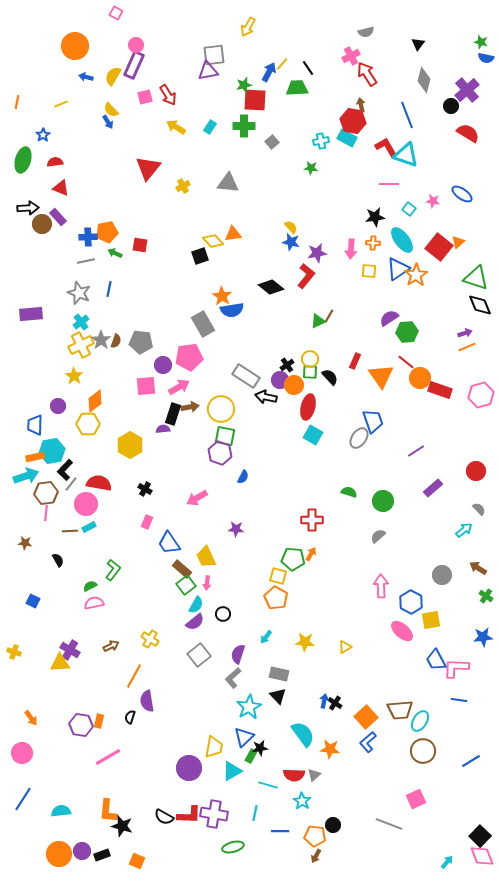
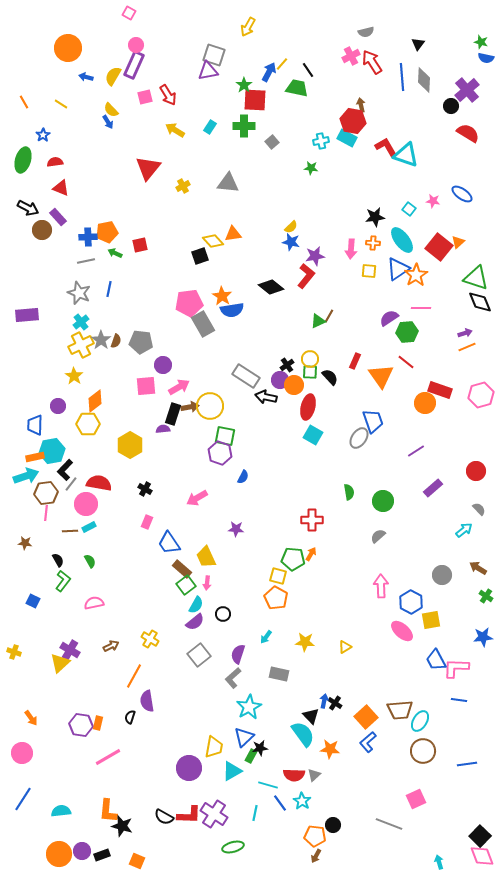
pink square at (116, 13): moved 13 px right
orange circle at (75, 46): moved 7 px left, 2 px down
gray square at (214, 55): rotated 25 degrees clockwise
black line at (308, 68): moved 2 px down
red arrow at (367, 74): moved 5 px right, 12 px up
gray diamond at (424, 80): rotated 10 degrees counterclockwise
green star at (244, 85): rotated 21 degrees counterclockwise
green trapezoid at (297, 88): rotated 15 degrees clockwise
orange line at (17, 102): moved 7 px right; rotated 40 degrees counterclockwise
yellow line at (61, 104): rotated 56 degrees clockwise
blue line at (407, 115): moved 5 px left, 38 px up; rotated 16 degrees clockwise
yellow arrow at (176, 127): moved 1 px left, 3 px down
pink line at (389, 184): moved 32 px right, 124 px down
black arrow at (28, 208): rotated 30 degrees clockwise
brown circle at (42, 224): moved 6 px down
yellow semicircle at (291, 227): rotated 88 degrees clockwise
red square at (140, 245): rotated 21 degrees counterclockwise
purple star at (317, 253): moved 2 px left, 3 px down
black diamond at (480, 305): moved 3 px up
purple rectangle at (31, 314): moved 4 px left, 1 px down
pink pentagon at (189, 357): moved 54 px up
orange circle at (420, 378): moved 5 px right, 25 px down
yellow circle at (221, 409): moved 11 px left, 3 px up
green semicircle at (349, 492): rotated 63 degrees clockwise
green L-shape at (113, 570): moved 50 px left, 11 px down
green semicircle at (90, 586): moved 25 px up; rotated 88 degrees clockwise
yellow triangle at (60, 663): rotated 40 degrees counterclockwise
black triangle at (278, 696): moved 33 px right, 20 px down
orange rectangle at (99, 721): moved 1 px left, 2 px down
blue line at (471, 761): moved 4 px left, 3 px down; rotated 24 degrees clockwise
purple cross at (214, 814): rotated 24 degrees clockwise
blue line at (280, 831): moved 28 px up; rotated 54 degrees clockwise
cyan arrow at (447, 862): moved 8 px left; rotated 56 degrees counterclockwise
